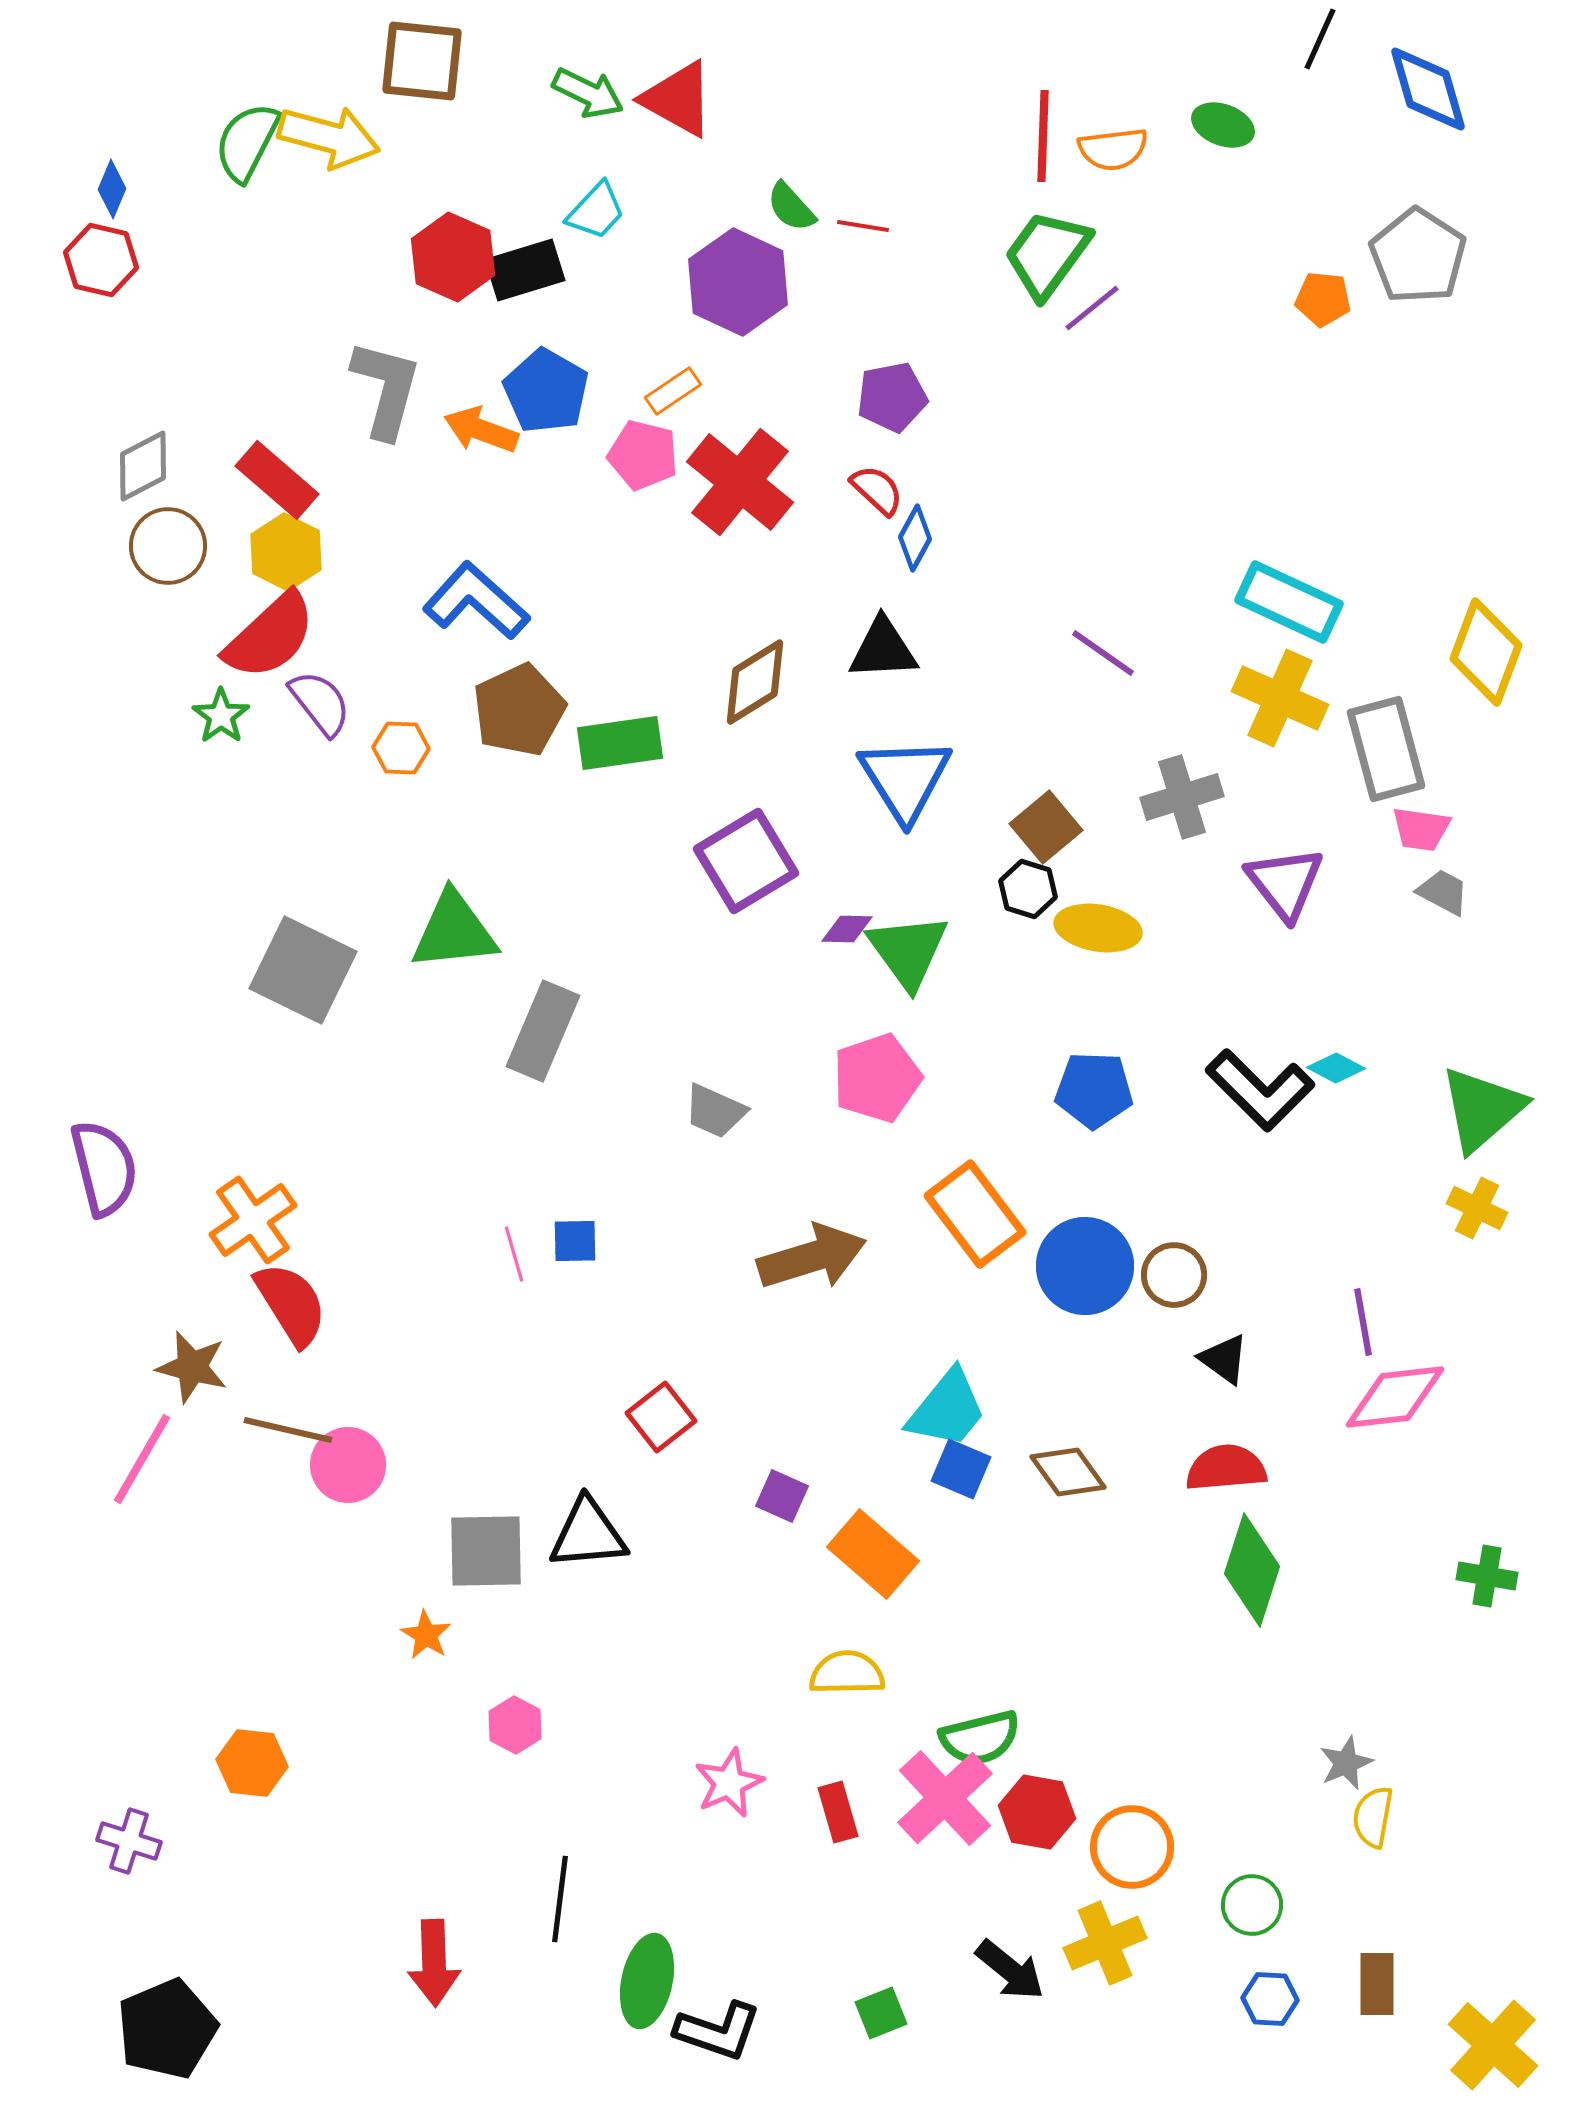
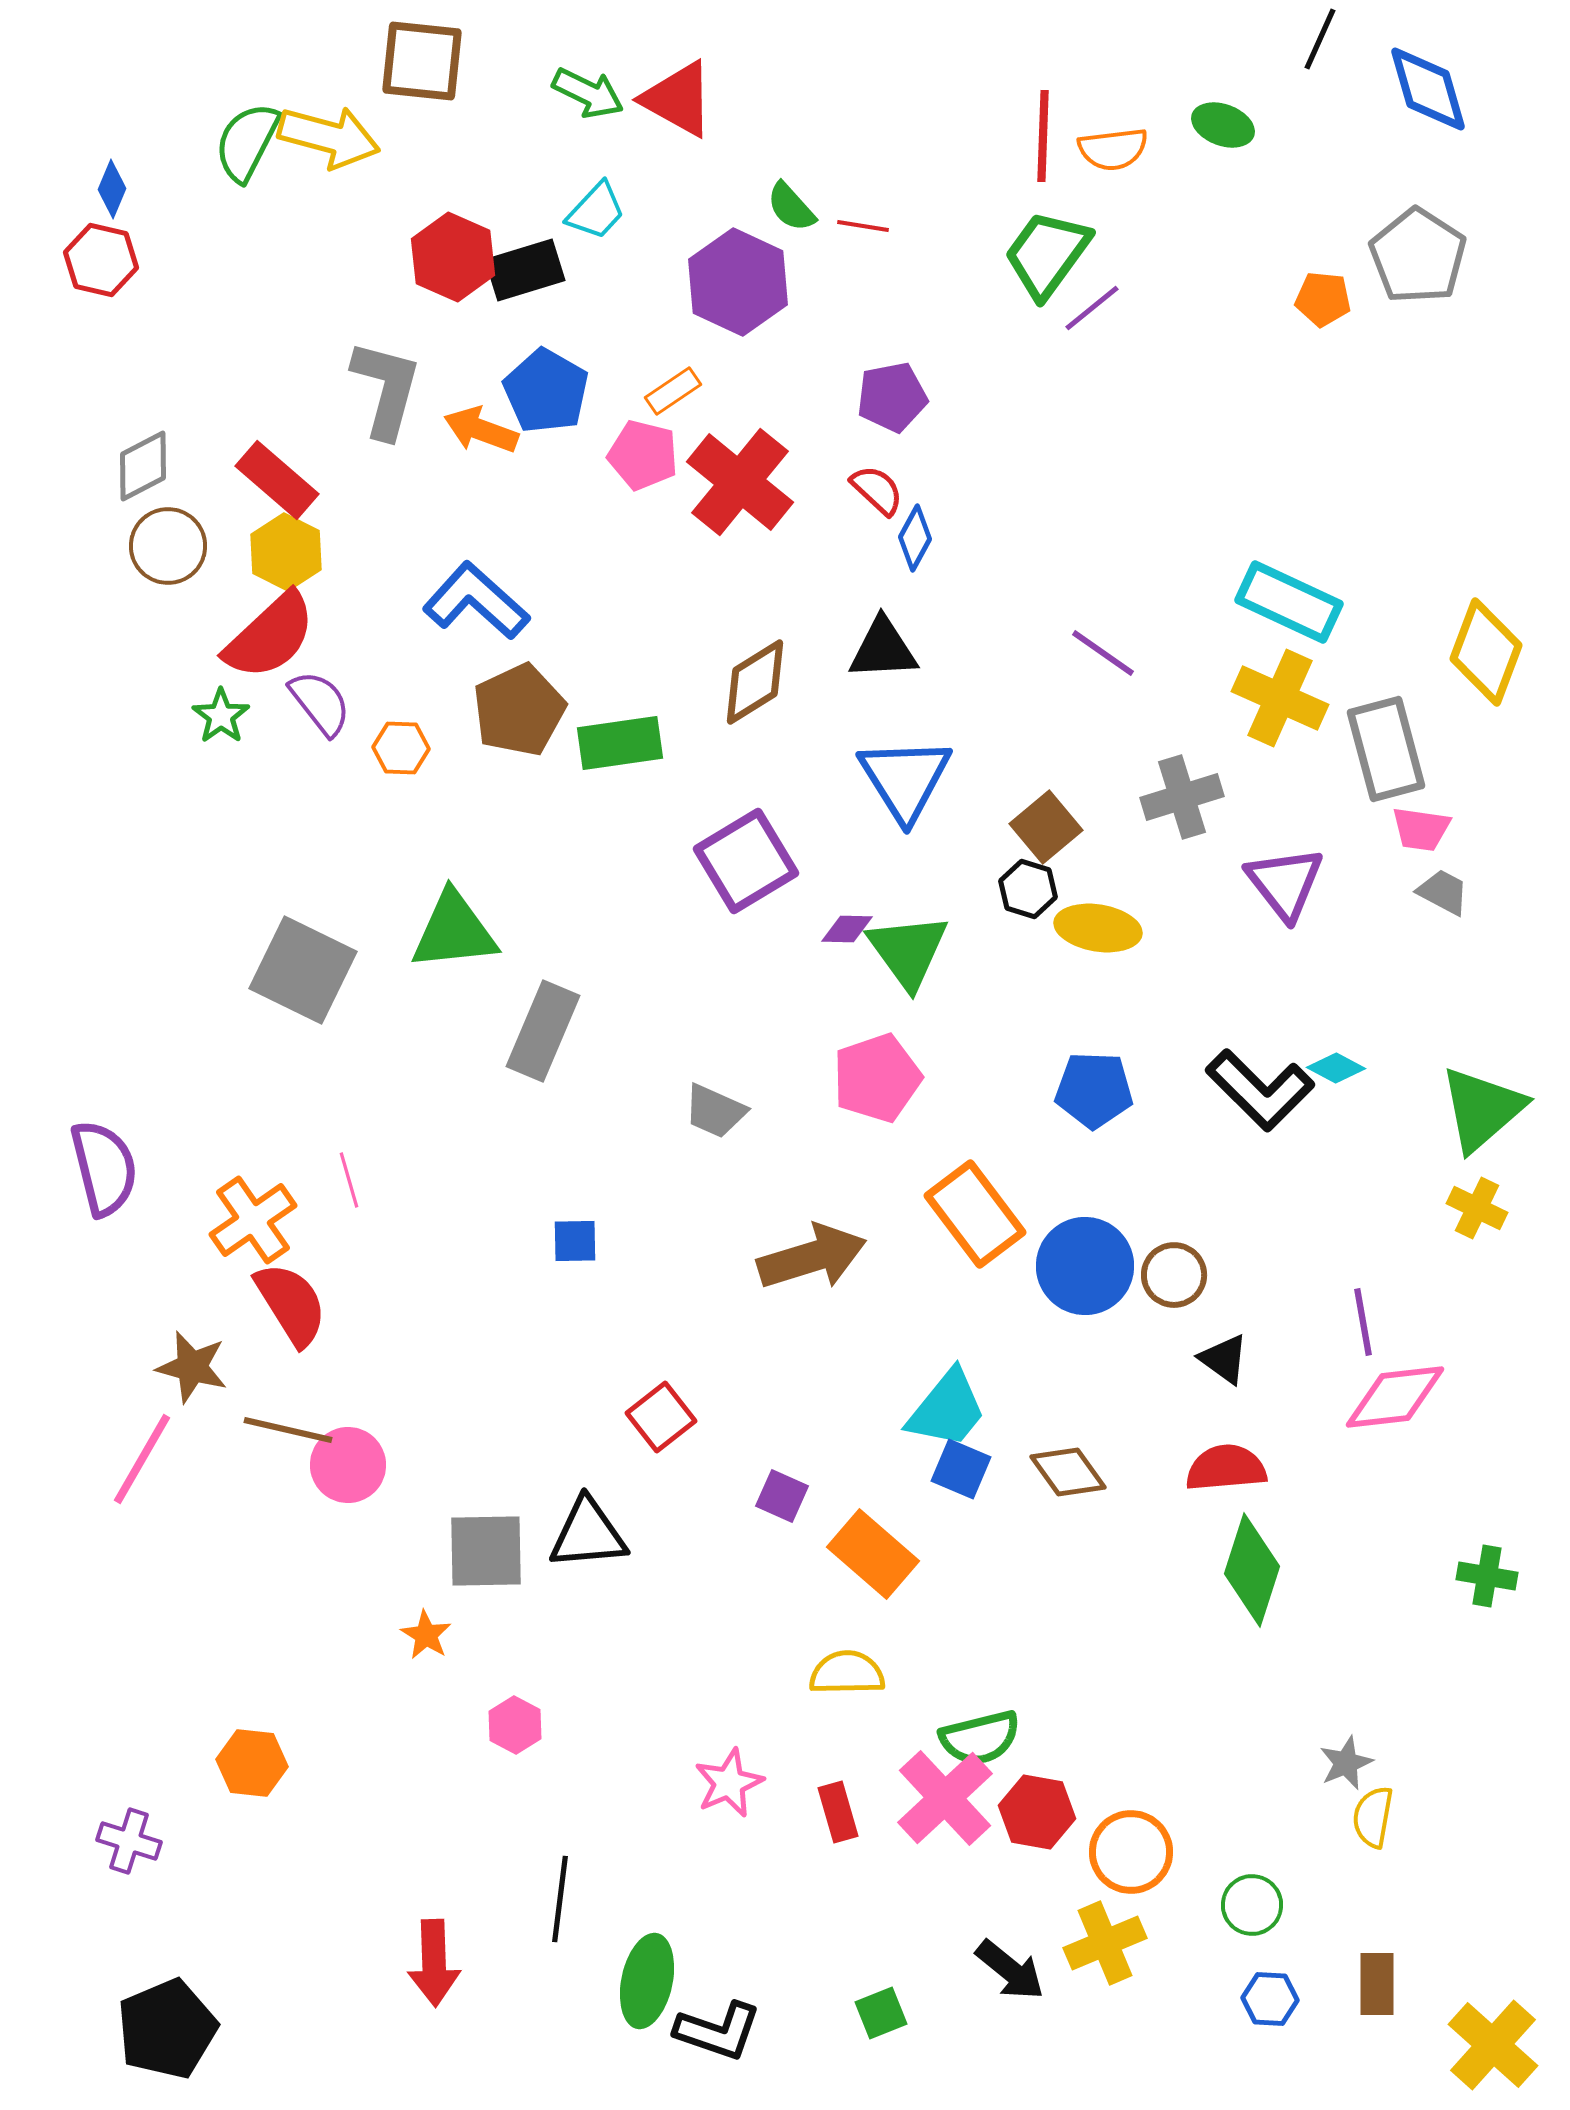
pink line at (514, 1254): moved 165 px left, 74 px up
orange circle at (1132, 1847): moved 1 px left, 5 px down
